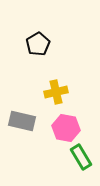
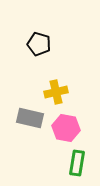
black pentagon: moved 1 px right; rotated 25 degrees counterclockwise
gray rectangle: moved 8 px right, 3 px up
green rectangle: moved 4 px left, 6 px down; rotated 40 degrees clockwise
